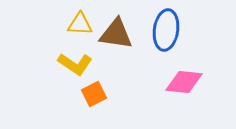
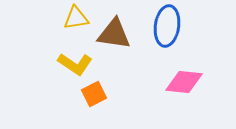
yellow triangle: moved 4 px left, 6 px up; rotated 12 degrees counterclockwise
blue ellipse: moved 1 px right, 4 px up
brown triangle: moved 2 px left
